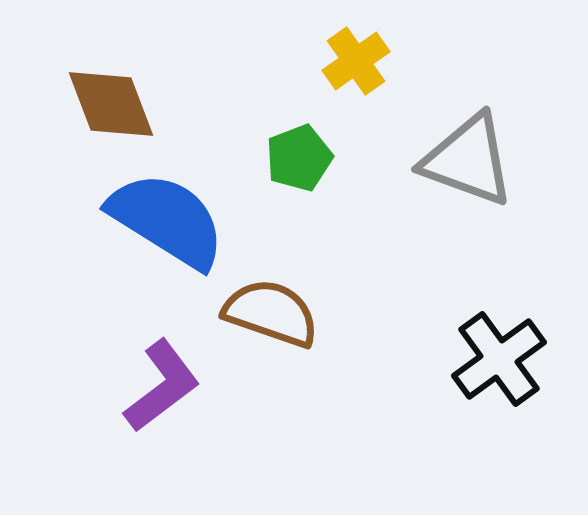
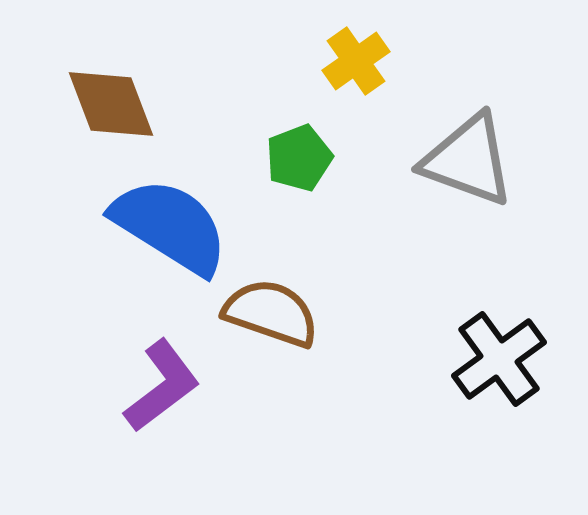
blue semicircle: moved 3 px right, 6 px down
